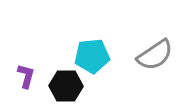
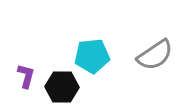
black hexagon: moved 4 px left, 1 px down
